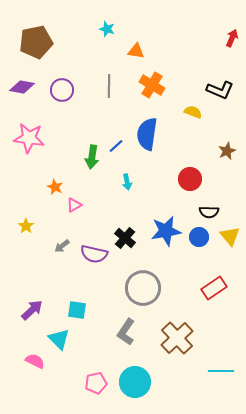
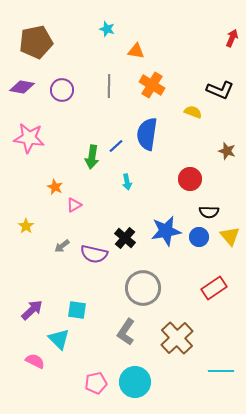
brown star: rotated 30 degrees counterclockwise
